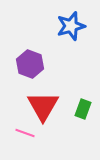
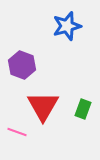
blue star: moved 4 px left
purple hexagon: moved 8 px left, 1 px down
pink line: moved 8 px left, 1 px up
